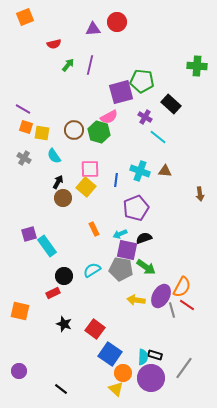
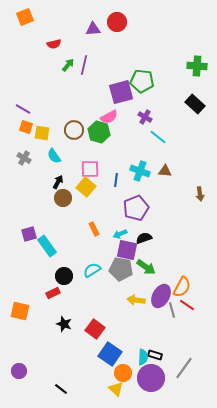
purple line at (90, 65): moved 6 px left
black rectangle at (171, 104): moved 24 px right
